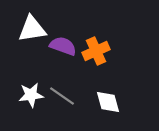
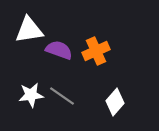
white triangle: moved 3 px left, 1 px down
purple semicircle: moved 4 px left, 4 px down
white diamond: moved 7 px right; rotated 56 degrees clockwise
